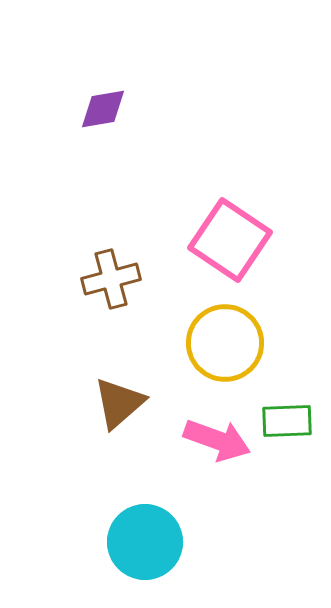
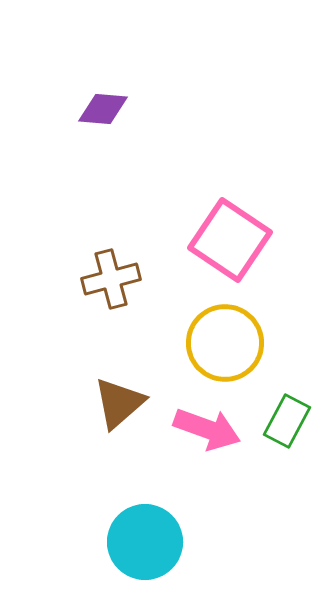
purple diamond: rotated 15 degrees clockwise
green rectangle: rotated 60 degrees counterclockwise
pink arrow: moved 10 px left, 11 px up
